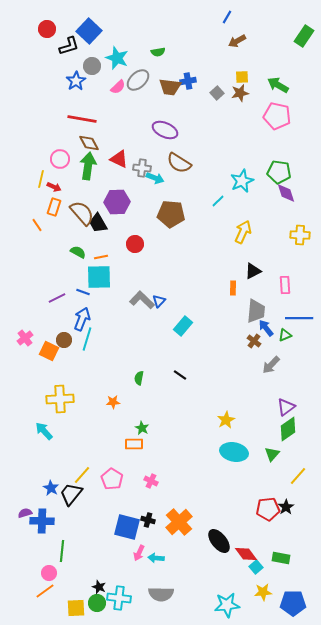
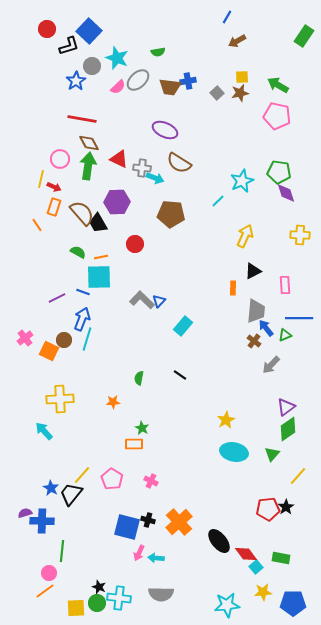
yellow arrow at (243, 232): moved 2 px right, 4 px down
